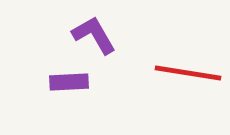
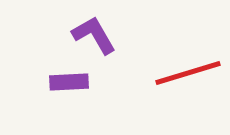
red line: rotated 26 degrees counterclockwise
